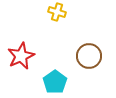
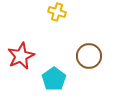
cyan pentagon: moved 1 px left, 3 px up
